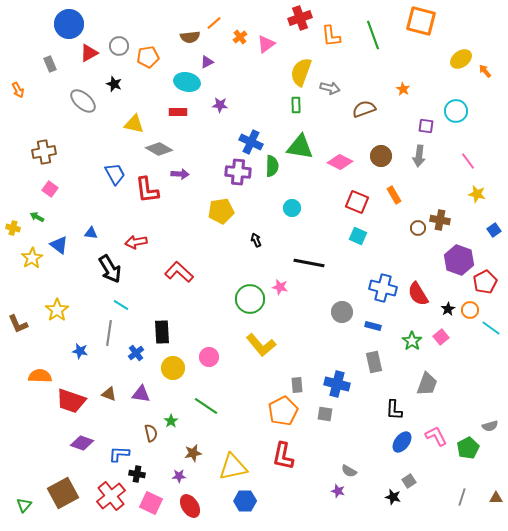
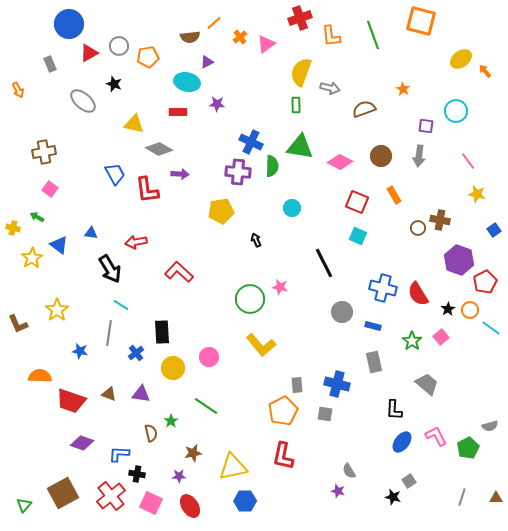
purple star at (220, 105): moved 3 px left, 1 px up
black line at (309, 263): moved 15 px right; rotated 52 degrees clockwise
gray trapezoid at (427, 384): rotated 70 degrees counterclockwise
gray semicircle at (349, 471): rotated 28 degrees clockwise
